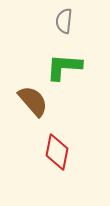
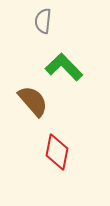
gray semicircle: moved 21 px left
green L-shape: rotated 42 degrees clockwise
